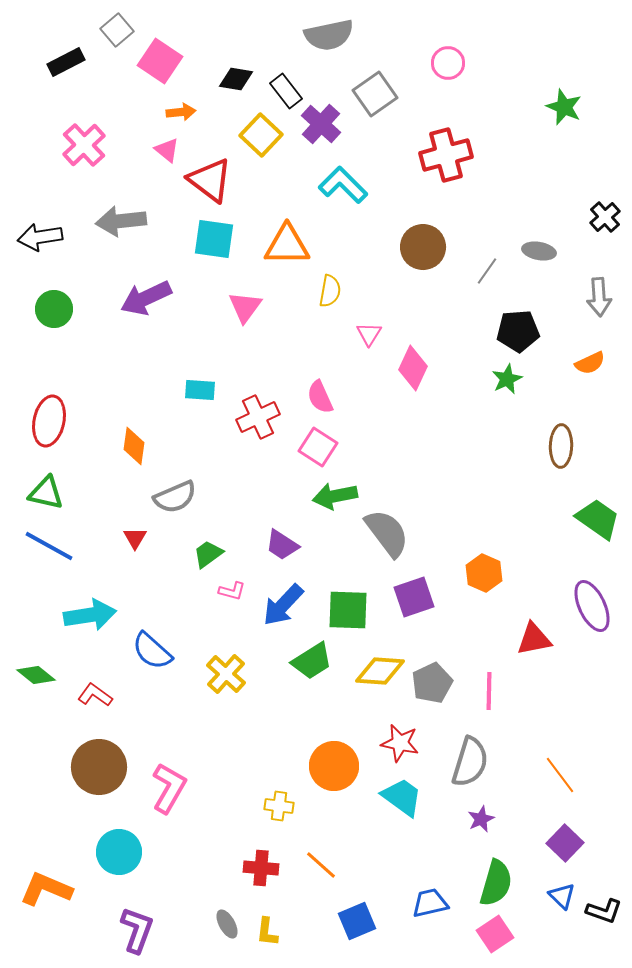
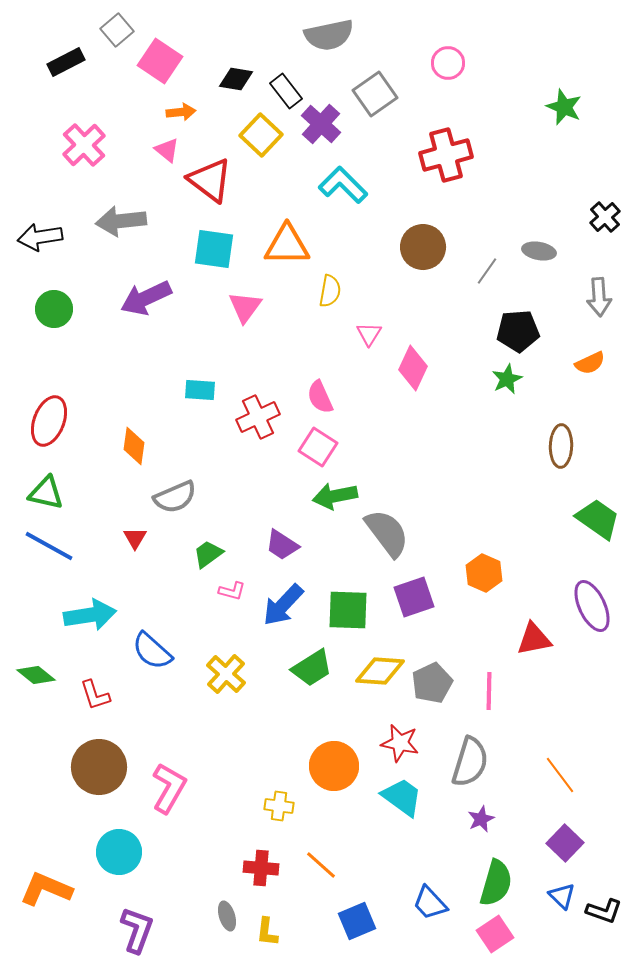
cyan square at (214, 239): moved 10 px down
red ellipse at (49, 421): rotated 9 degrees clockwise
green trapezoid at (312, 661): moved 7 px down
red L-shape at (95, 695): rotated 144 degrees counterclockwise
blue trapezoid at (430, 903): rotated 120 degrees counterclockwise
gray ellipse at (227, 924): moved 8 px up; rotated 12 degrees clockwise
